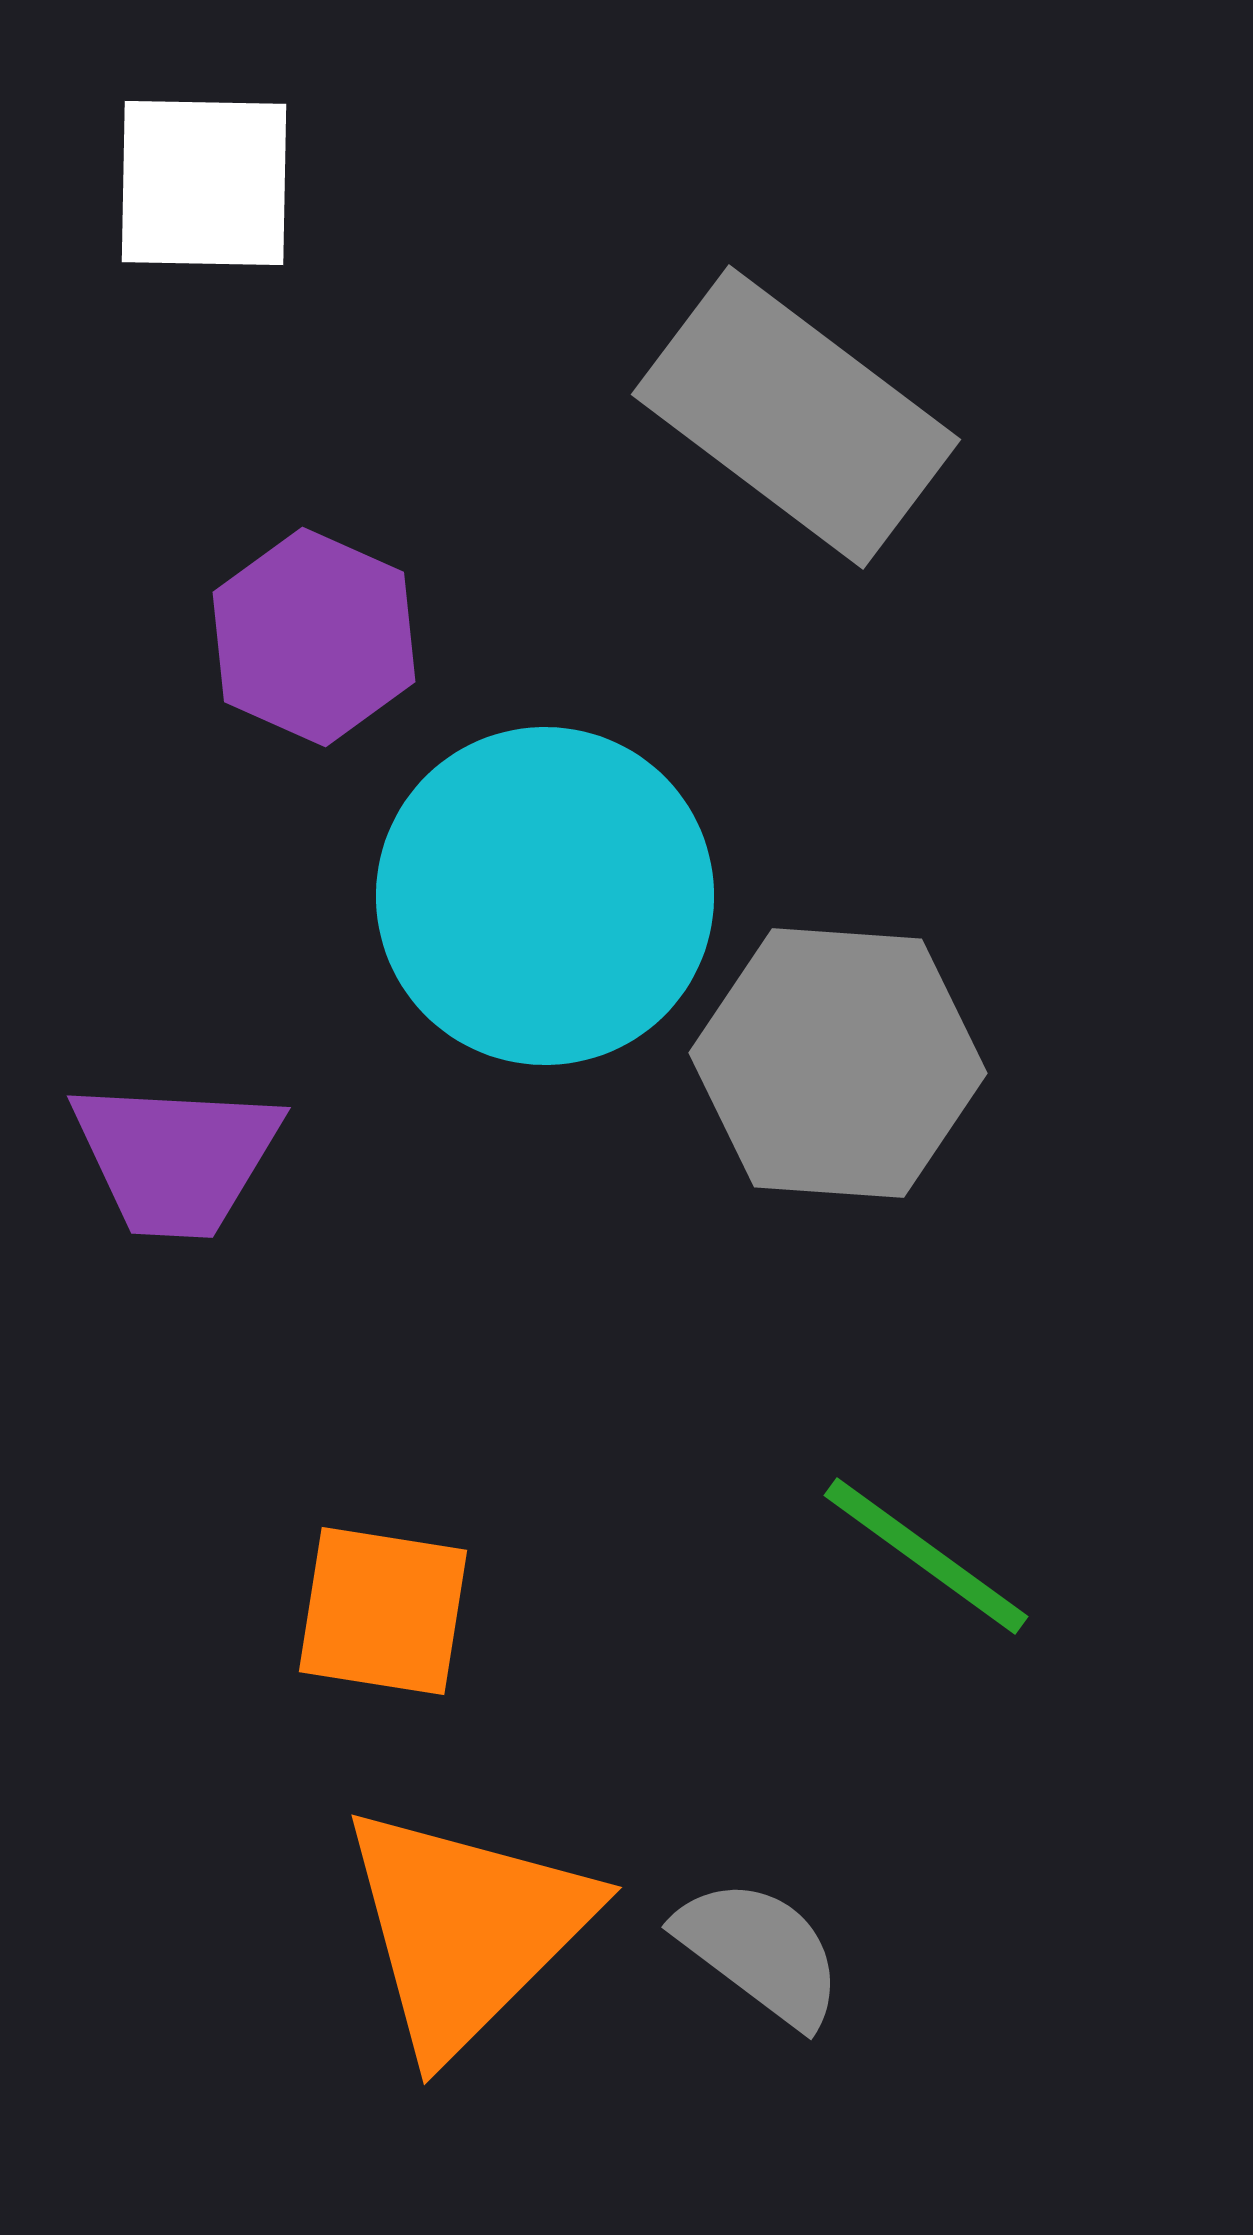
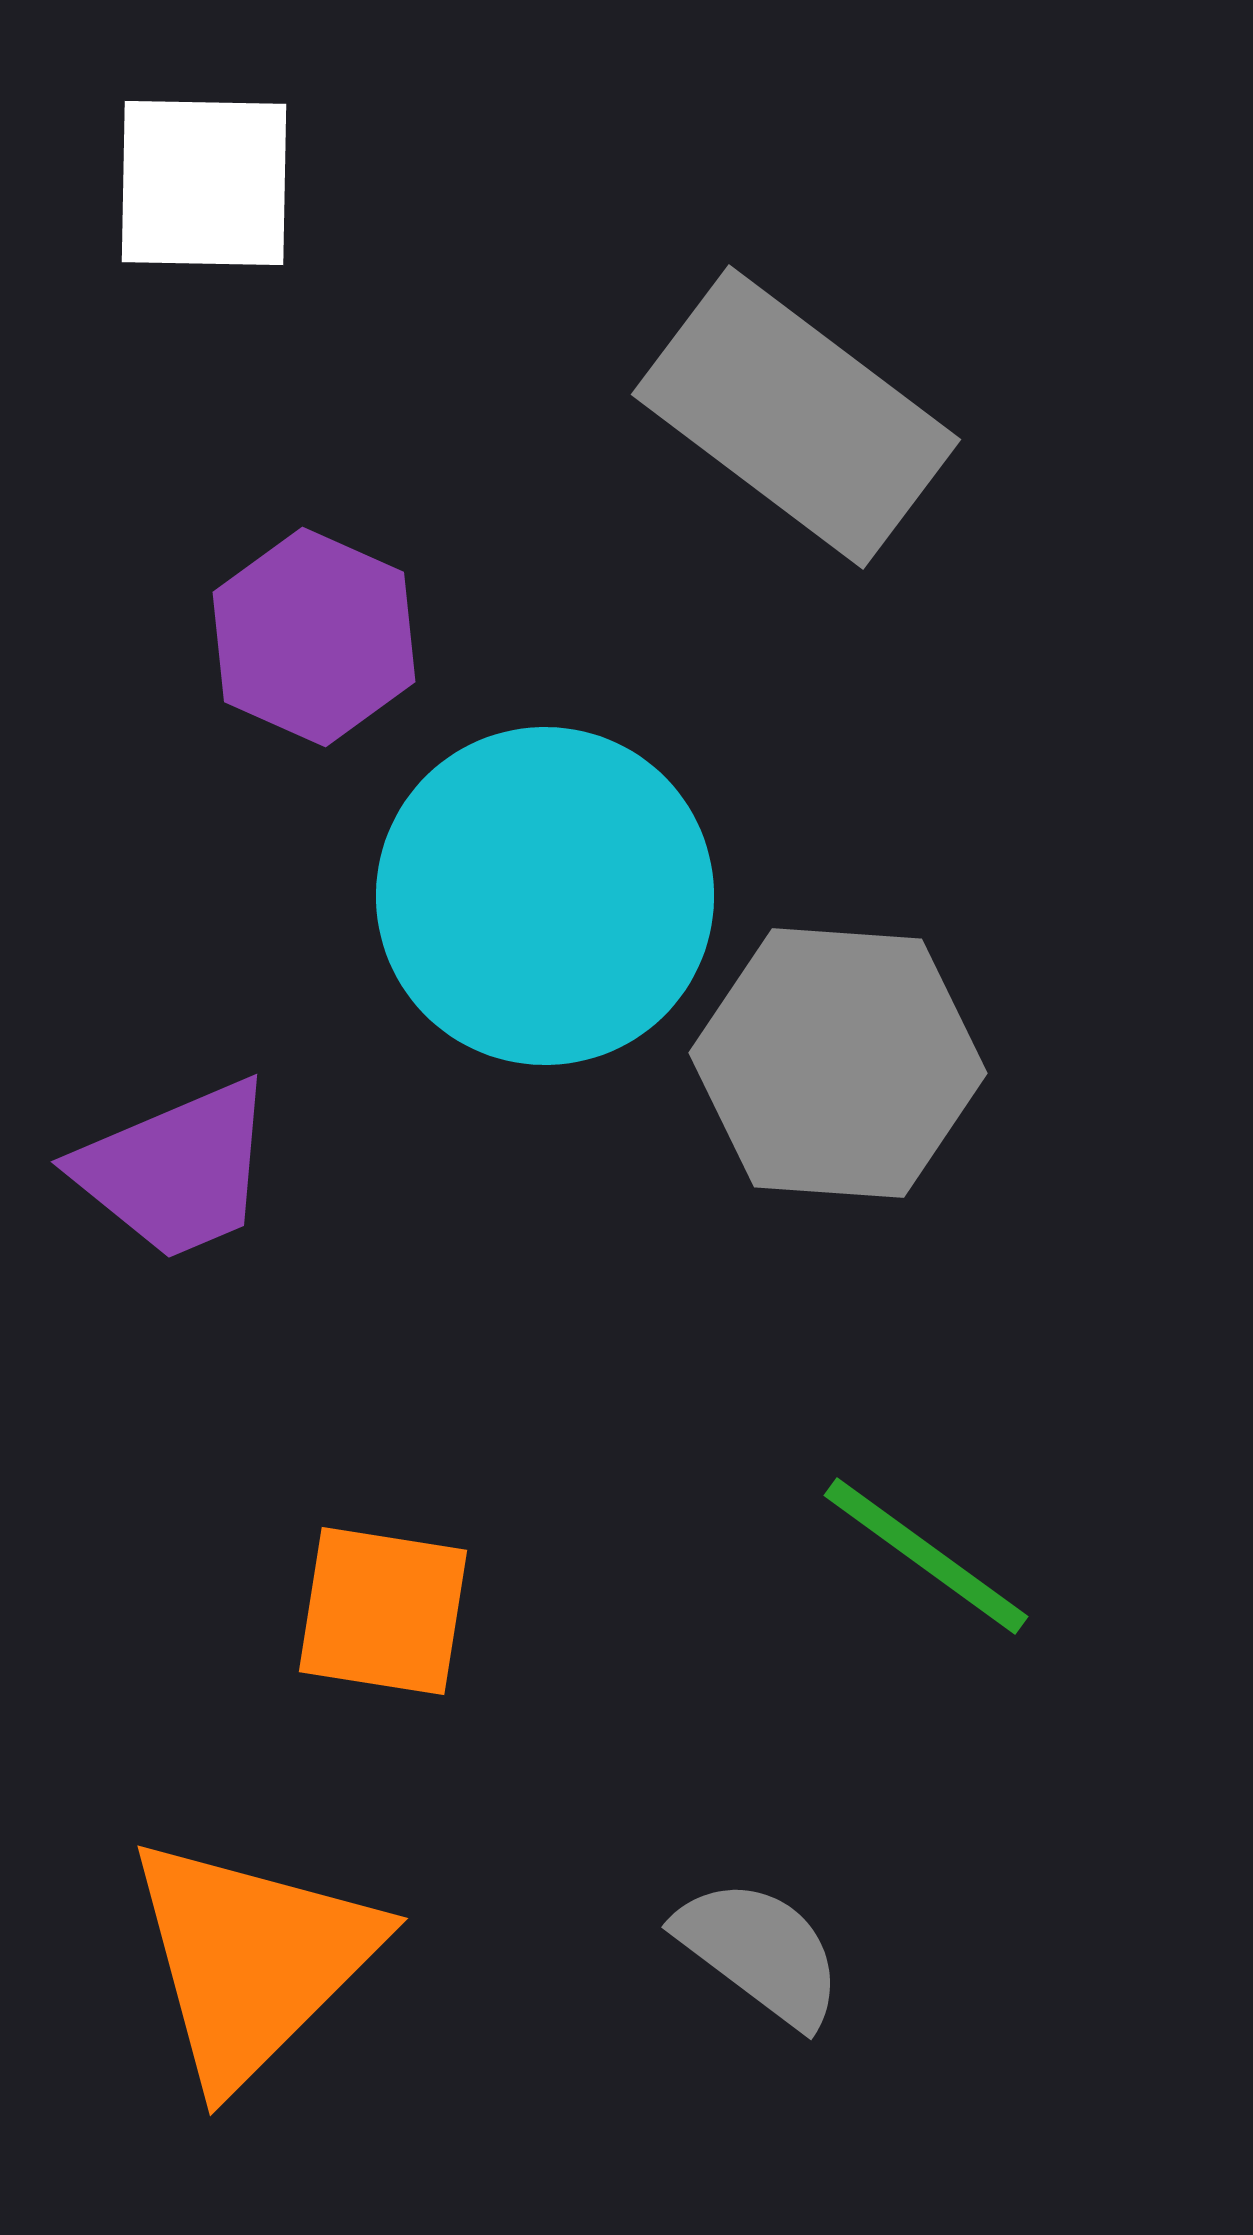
purple trapezoid: moved 12 px down; rotated 26 degrees counterclockwise
orange triangle: moved 214 px left, 31 px down
